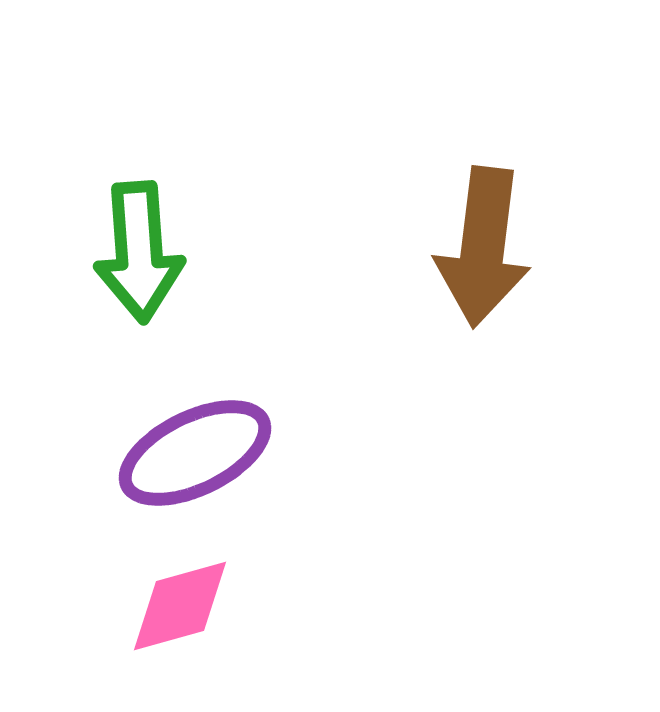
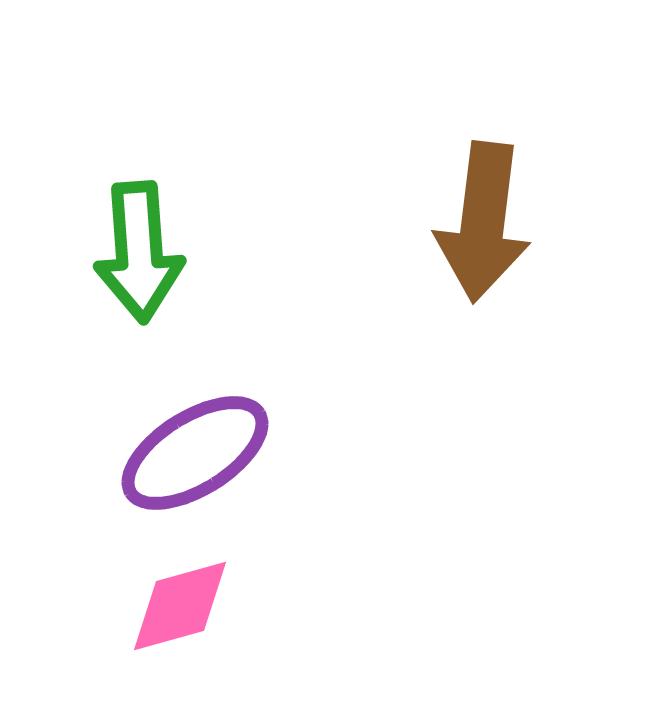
brown arrow: moved 25 px up
purple ellipse: rotated 6 degrees counterclockwise
